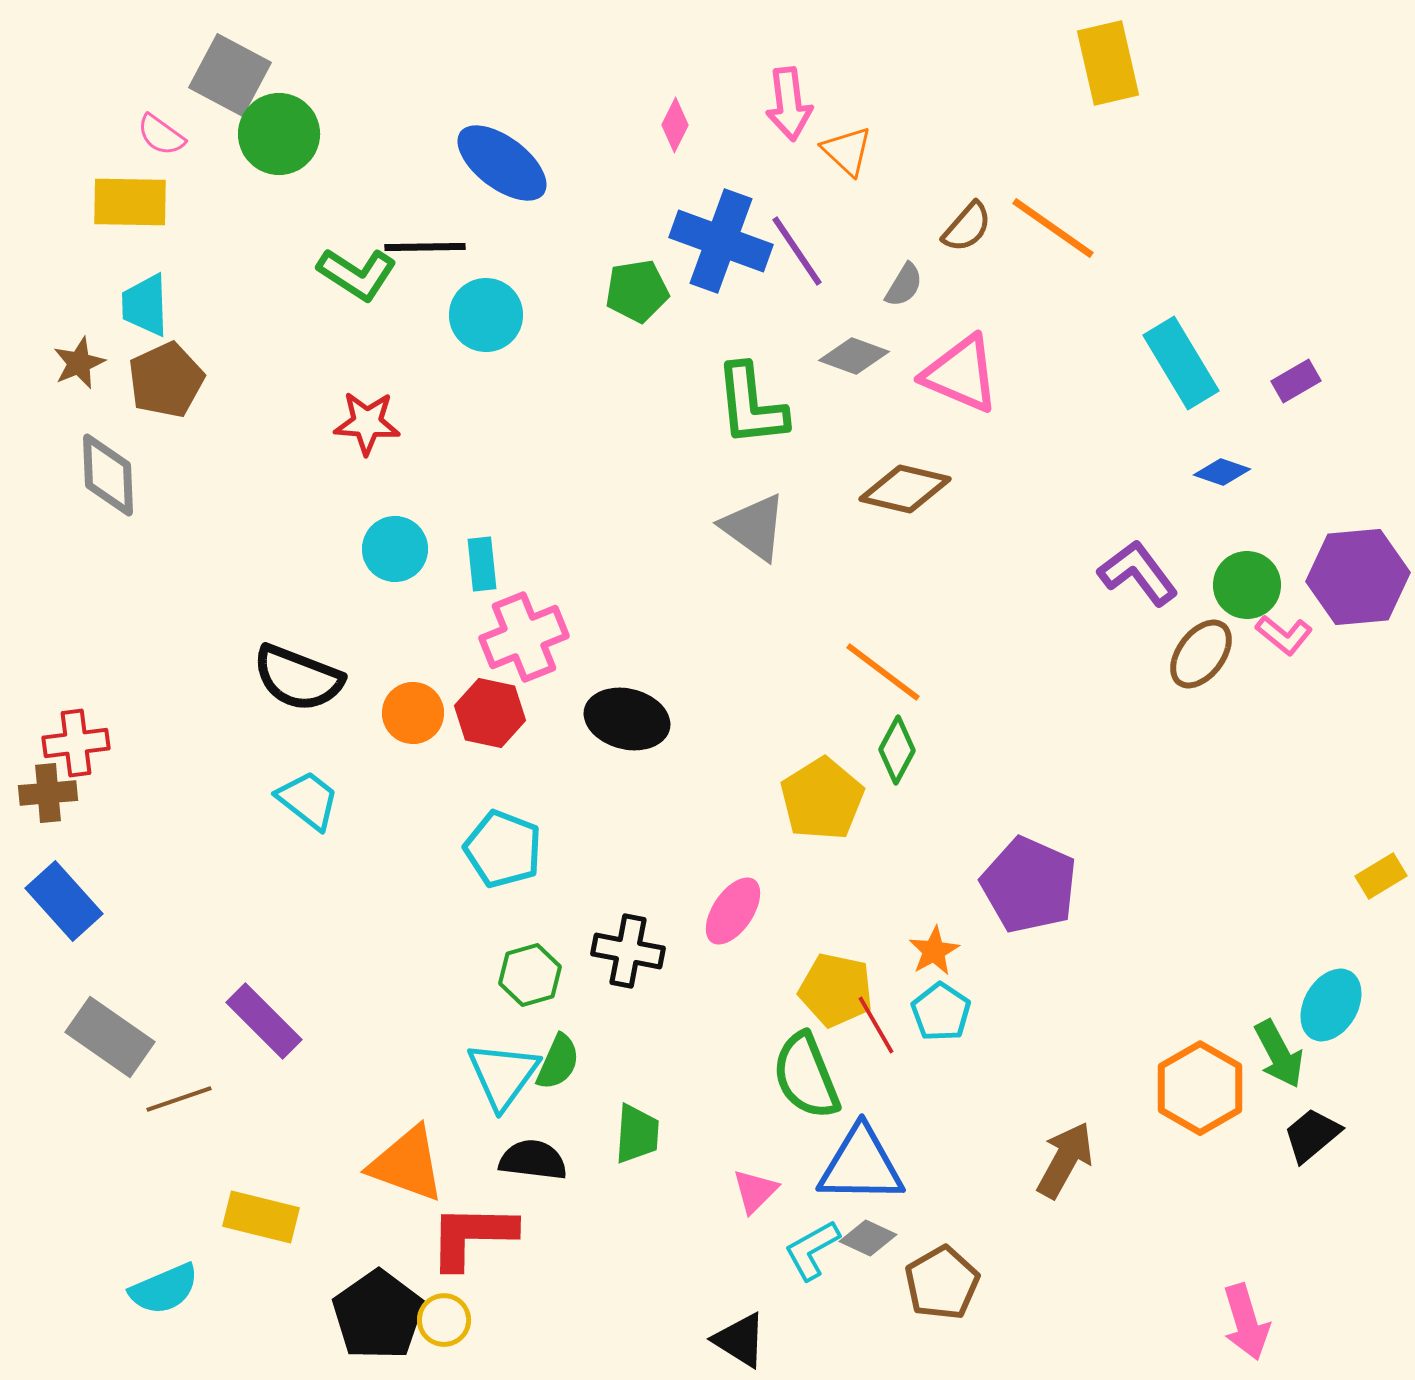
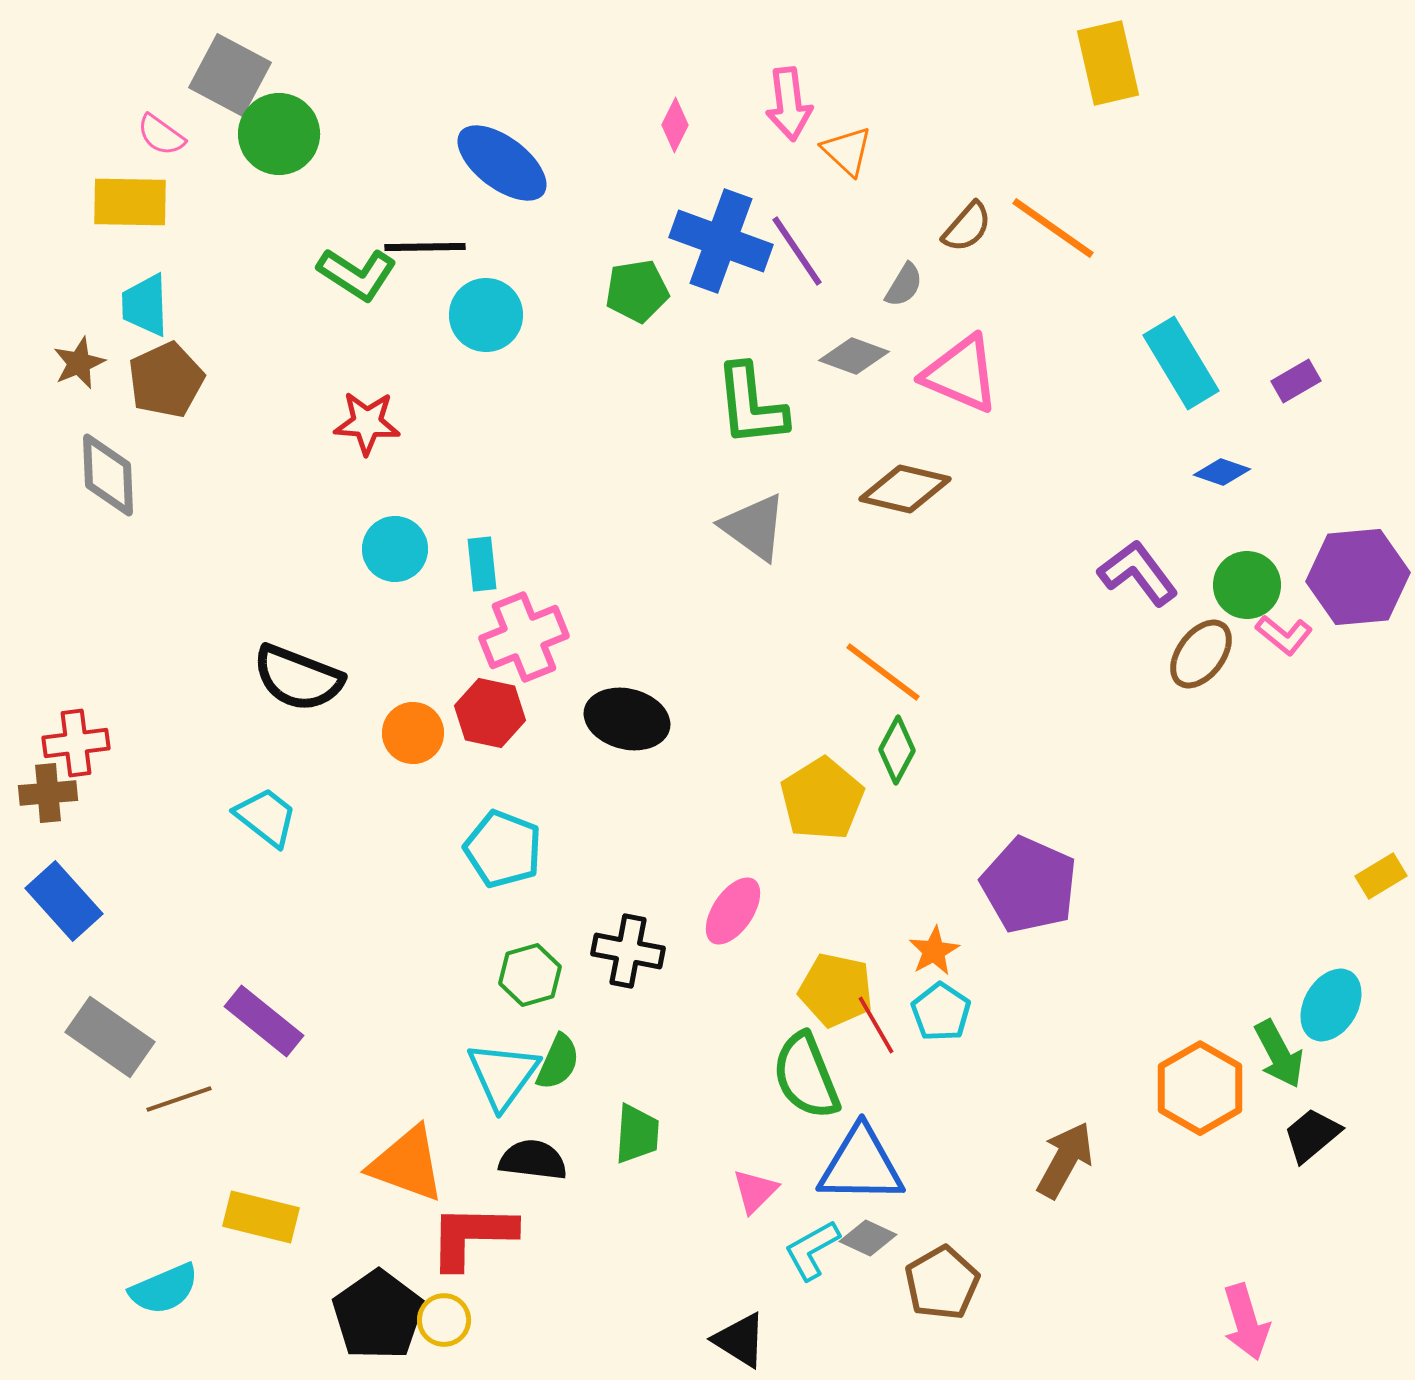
orange circle at (413, 713): moved 20 px down
cyan trapezoid at (308, 800): moved 42 px left, 17 px down
purple rectangle at (264, 1021): rotated 6 degrees counterclockwise
